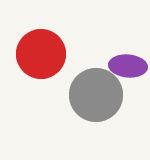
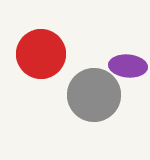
gray circle: moved 2 px left
